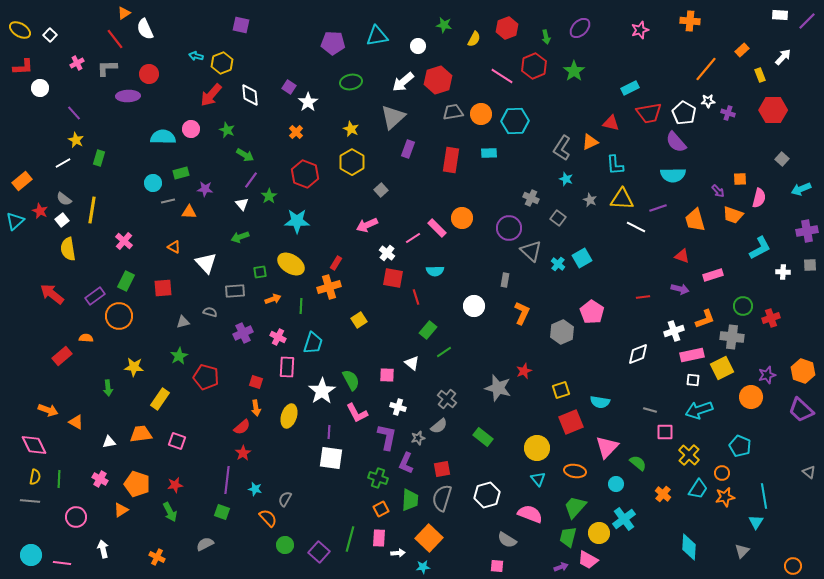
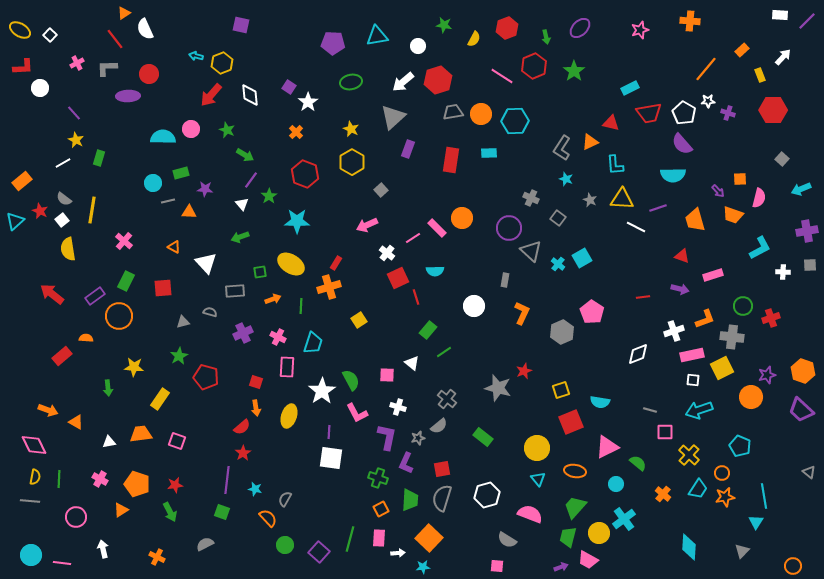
purple semicircle at (676, 142): moved 6 px right, 2 px down
red square at (393, 278): moved 5 px right; rotated 35 degrees counterclockwise
pink triangle at (607, 447): rotated 20 degrees clockwise
